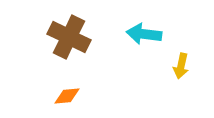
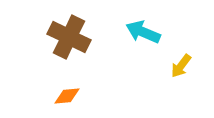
cyan arrow: moved 1 px left, 2 px up; rotated 16 degrees clockwise
yellow arrow: rotated 25 degrees clockwise
